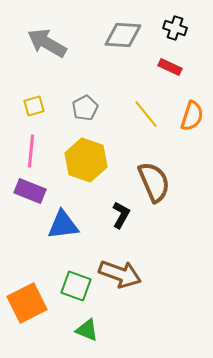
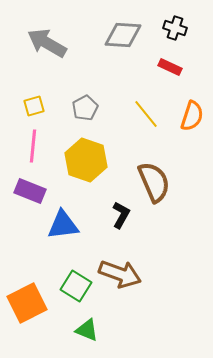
pink line: moved 2 px right, 5 px up
green square: rotated 12 degrees clockwise
